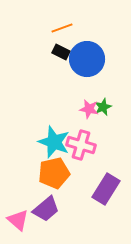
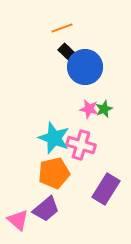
black rectangle: moved 6 px right; rotated 18 degrees clockwise
blue circle: moved 2 px left, 8 px down
green star: moved 1 px right, 2 px down
cyan star: moved 4 px up
